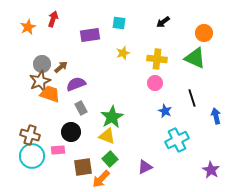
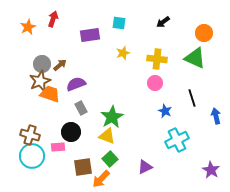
brown arrow: moved 1 px left, 2 px up
pink rectangle: moved 3 px up
